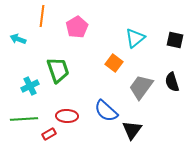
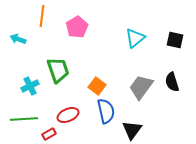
orange square: moved 17 px left, 23 px down
blue semicircle: rotated 145 degrees counterclockwise
red ellipse: moved 1 px right, 1 px up; rotated 25 degrees counterclockwise
